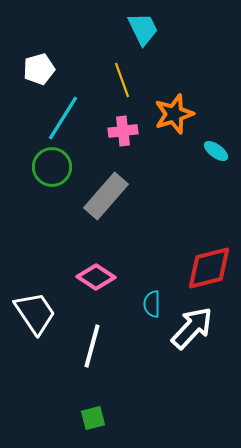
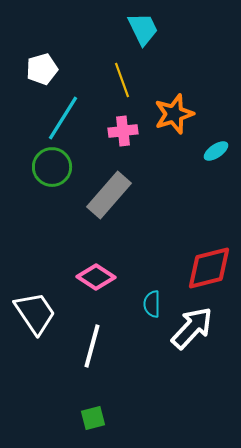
white pentagon: moved 3 px right
cyan ellipse: rotated 70 degrees counterclockwise
gray rectangle: moved 3 px right, 1 px up
